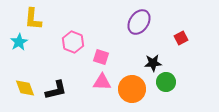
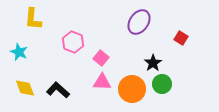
red square: rotated 32 degrees counterclockwise
cyan star: moved 10 px down; rotated 18 degrees counterclockwise
pink square: moved 1 px down; rotated 21 degrees clockwise
black star: rotated 30 degrees counterclockwise
green circle: moved 4 px left, 2 px down
black L-shape: moved 2 px right; rotated 125 degrees counterclockwise
